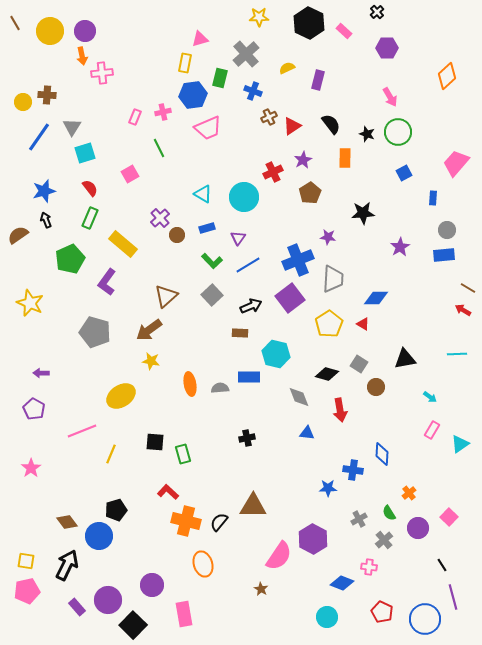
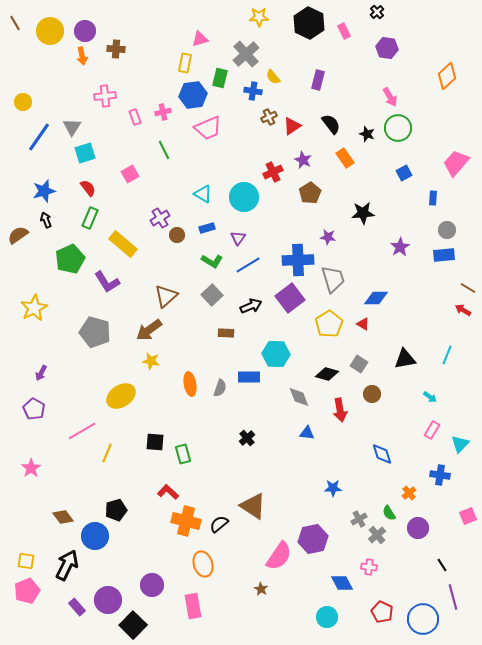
pink rectangle at (344, 31): rotated 21 degrees clockwise
purple hexagon at (387, 48): rotated 10 degrees clockwise
yellow semicircle at (287, 68): moved 14 px left, 9 px down; rotated 105 degrees counterclockwise
pink cross at (102, 73): moved 3 px right, 23 px down
blue cross at (253, 91): rotated 12 degrees counterclockwise
brown cross at (47, 95): moved 69 px right, 46 px up
pink rectangle at (135, 117): rotated 42 degrees counterclockwise
green circle at (398, 132): moved 4 px up
green line at (159, 148): moved 5 px right, 2 px down
orange rectangle at (345, 158): rotated 36 degrees counterclockwise
purple star at (303, 160): rotated 18 degrees counterclockwise
red semicircle at (90, 188): moved 2 px left
purple cross at (160, 218): rotated 12 degrees clockwise
blue cross at (298, 260): rotated 20 degrees clockwise
green L-shape at (212, 261): rotated 15 degrees counterclockwise
gray trapezoid at (333, 279): rotated 20 degrees counterclockwise
purple L-shape at (107, 282): rotated 68 degrees counterclockwise
yellow star at (30, 303): moved 4 px right, 5 px down; rotated 20 degrees clockwise
brown rectangle at (240, 333): moved 14 px left
cyan hexagon at (276, 354): rotated 12 degrees counterclockwise
cyan line at (457, 354): moved 10 px left, 1 px down; rotated 66 degrees counterclockwise
purple arrow at (41, 373): rotated 63 degrees counterclockwise
brown circle at (376, 387): moved 4 px left, 7 px down
gray semicircle at (220, 388): rotated 114 degrees clockwise
pink line at (82, 431): rotated 8 degrees counterclockwise
black cross at (247, 438): rotated 28 degrees counterclockwise
cyan triangle at (460, 444): rotated 12 degrees counterclockwise
yellow line at (111, 454): moved 4 px left, 1 px up
blue diamond at (382, 454): rotated 20 degrees counterclockwise
blue cross at (353, 470): moved 87 px right, 5 px down
blue star at (328, 488): moved 5 px right
brown triangle at (253, 506): rotated 32 degrees clockwise
pink square at (449, 517): moved 19 px right, 1 px up; rotated 24 degrees clockwise
brown diamond at (67, 522): moved 4 px left, 5 px up
black semicircle at (219, 522): moved 2 px down; rotated 12 degrees clockwise
blue circle at (99, 536): moved 4 px left
purple hexagon at (313, 539): rotated 20 degrees clockwise
gray cross at (384, 540): moved 7 px left, 5 px up
blue diamond at (342, 583): rotated 40 degrees clockwise
pink pentagon at (27, 591): rotated 10 degrees counterclockwise
pink rectangle at (184, 614): moved 9 px right, 8 px up
blue circle at (425, 619): moved 2 px left
